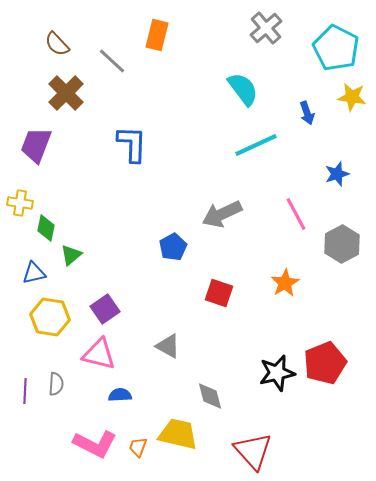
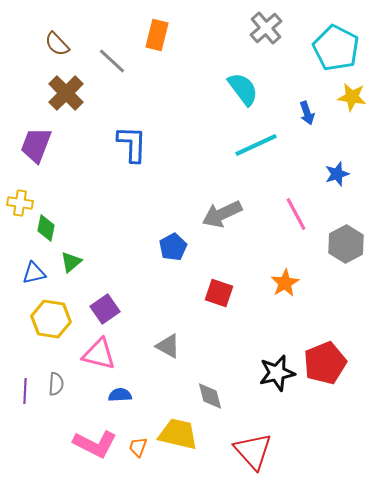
gray hexagon: moved 4 px right
green triangle: moved 7 px down
yellow hexagon: moved 1 px right, 2 px down
